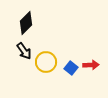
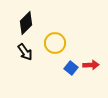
black arrow: moved 1 px right, 1 px down
yellow circle: moved 9 px right, 19 px up
